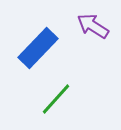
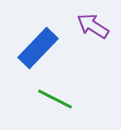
green line: moved 1 px left; rotated 75 degrees clockwise
